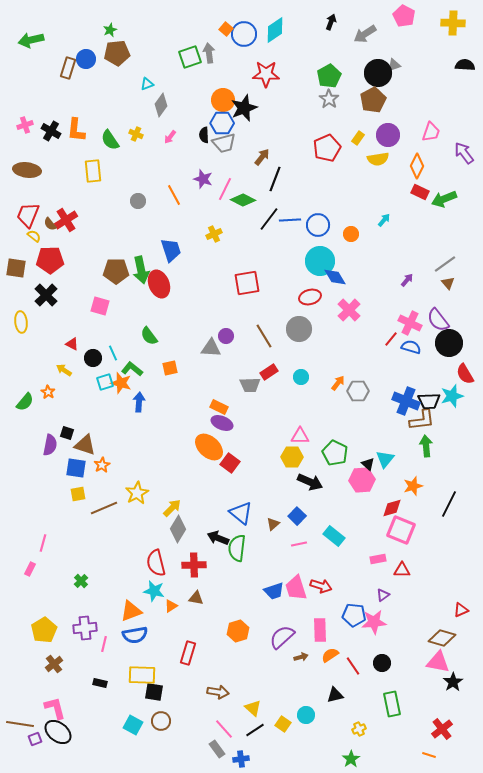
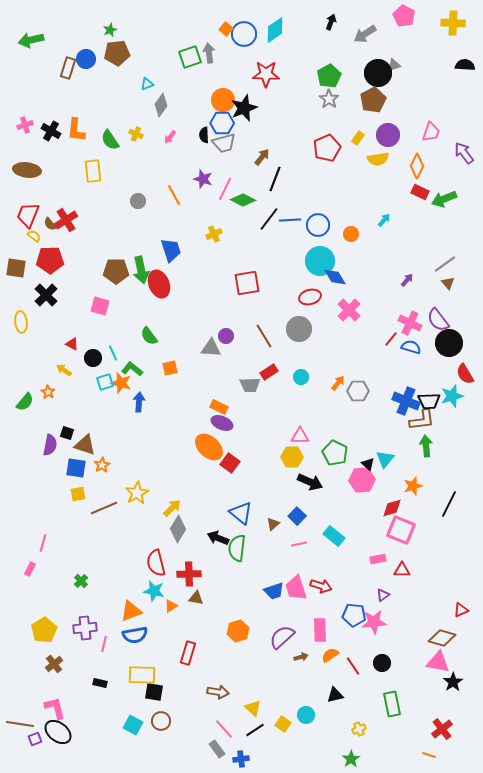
red cross at (194, 565): moved 5 px left, 9 px down
